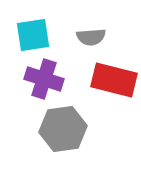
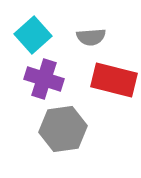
cyan square: rotated 33 degrees counterclockwise
